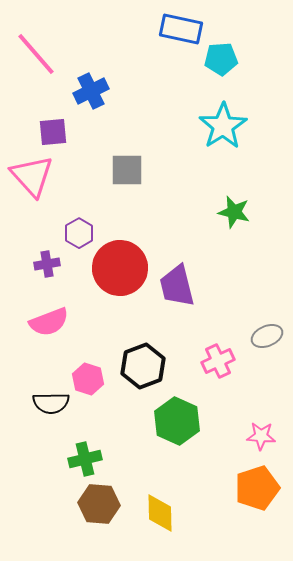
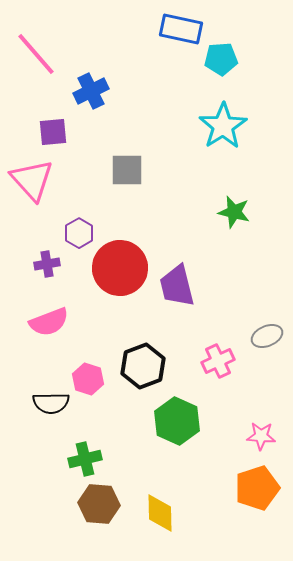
pink triangle: moved 4 px down
